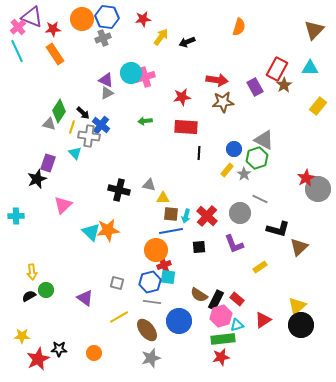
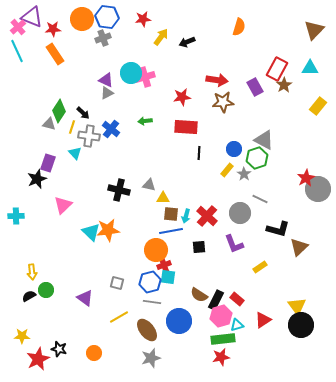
blue cross at (101, 125): moved 10 px right, 4 px down
yellow triangle at (297, 306): rotated 24 degrees counterclockwise
black star at (59, 349): rotated 14 degrees clockwise
